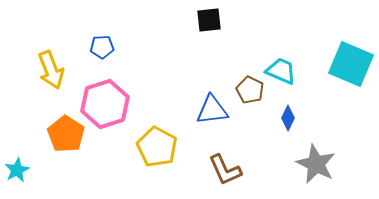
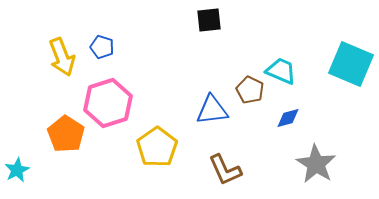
blue pentagon: rotated 20 degrees clockwise
yellow arrow: moved 11 px right, 13 px up
pink hexagon: moved 3 px right, 1 px up
blue diamond: rotated 50 degrees clockwise
yellow pentagon: rotated 9 degrees clockwise
gray star: rotated 6 degrees clockwise
